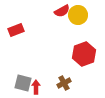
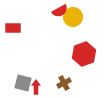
red semicircle: moved 2 px left
yellow circle: moved 5 px left, 2 px down
red rectangle: moved 3 px left, 2 px up; rotated 21 degrees clockwise
